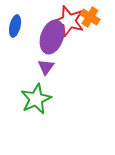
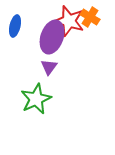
purple triangle: moved 3 px right
